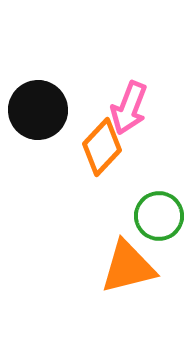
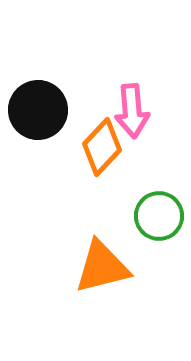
pink arrow: moved 3 px right, 3 px down; rotated 26 degrees counterclockwise
orange triangle: moved 26 px left
